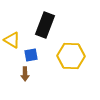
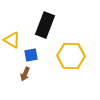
brown arrow: rotated 24 degrees clockwise
